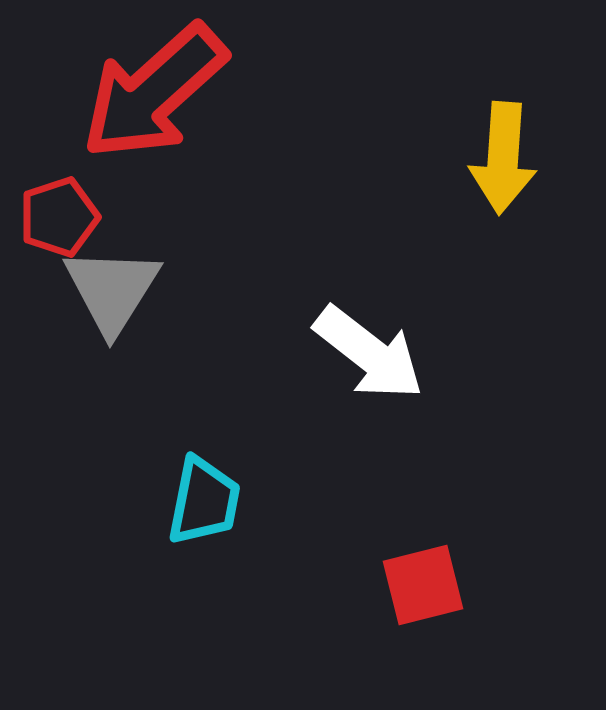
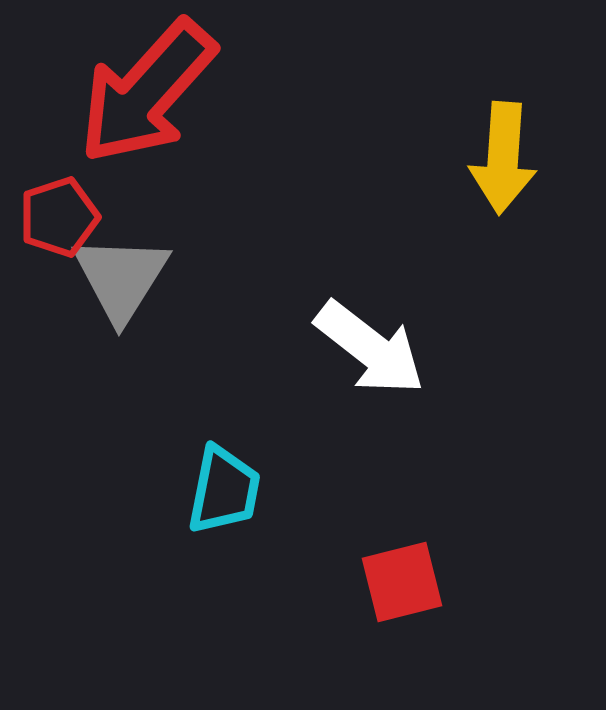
red arrow: moved 7 px left; rotated 6 degrees counterclockwise
gray triangle: moved 9 px right, 12 px up
white arrow: moved 1 px right, 5 px up
cyan trapezoid: moved 20 px right, 11 px up
red square: moved 21 px left, 3 px up
